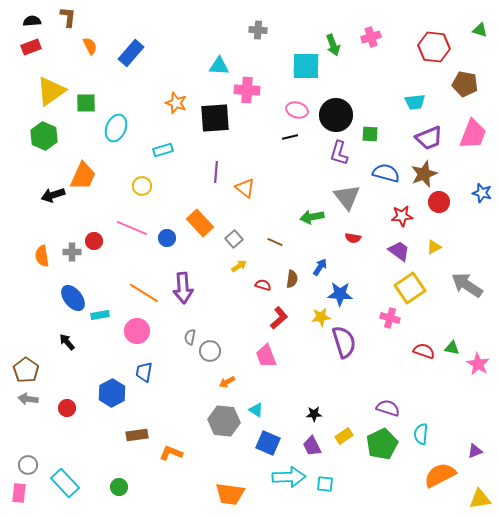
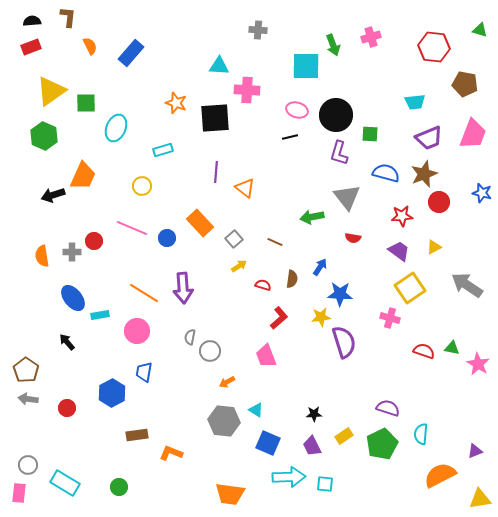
cyan rectangle at (65, 483): rotated 16 degrees counterclockwise
